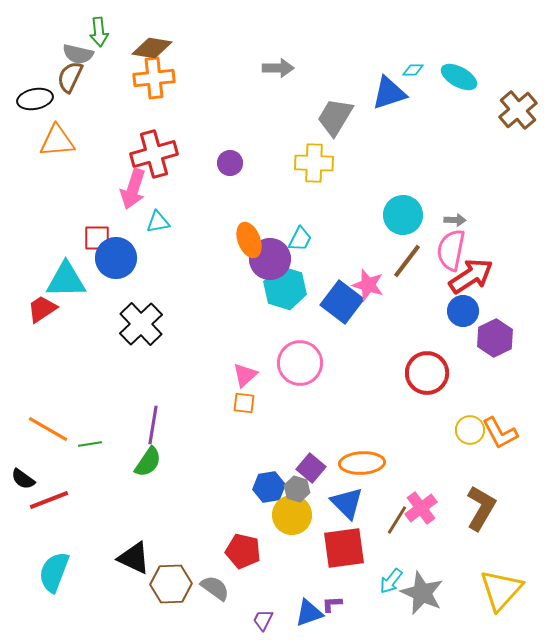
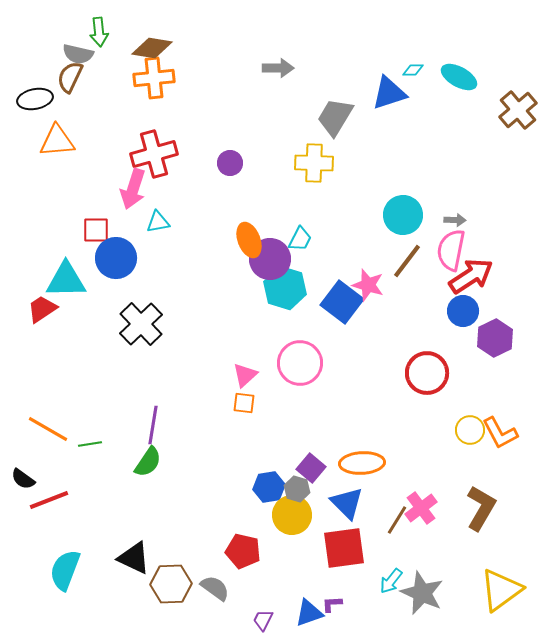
red square at (97, 238): moved 1 px left, 8 px up
cyan semicircle at (54, 572): moved 11 px right, 2 px up
yellow triangle at (501, 590): rotated 12 degrees clockwise
